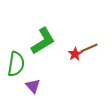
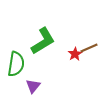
purple triangle: rotated 21 degrees clockwise
